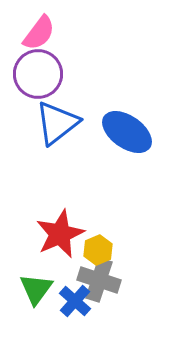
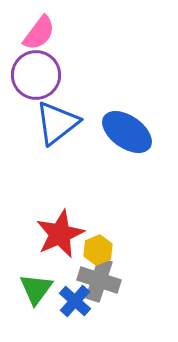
purple circle: moved 2 px left, 1 px down
